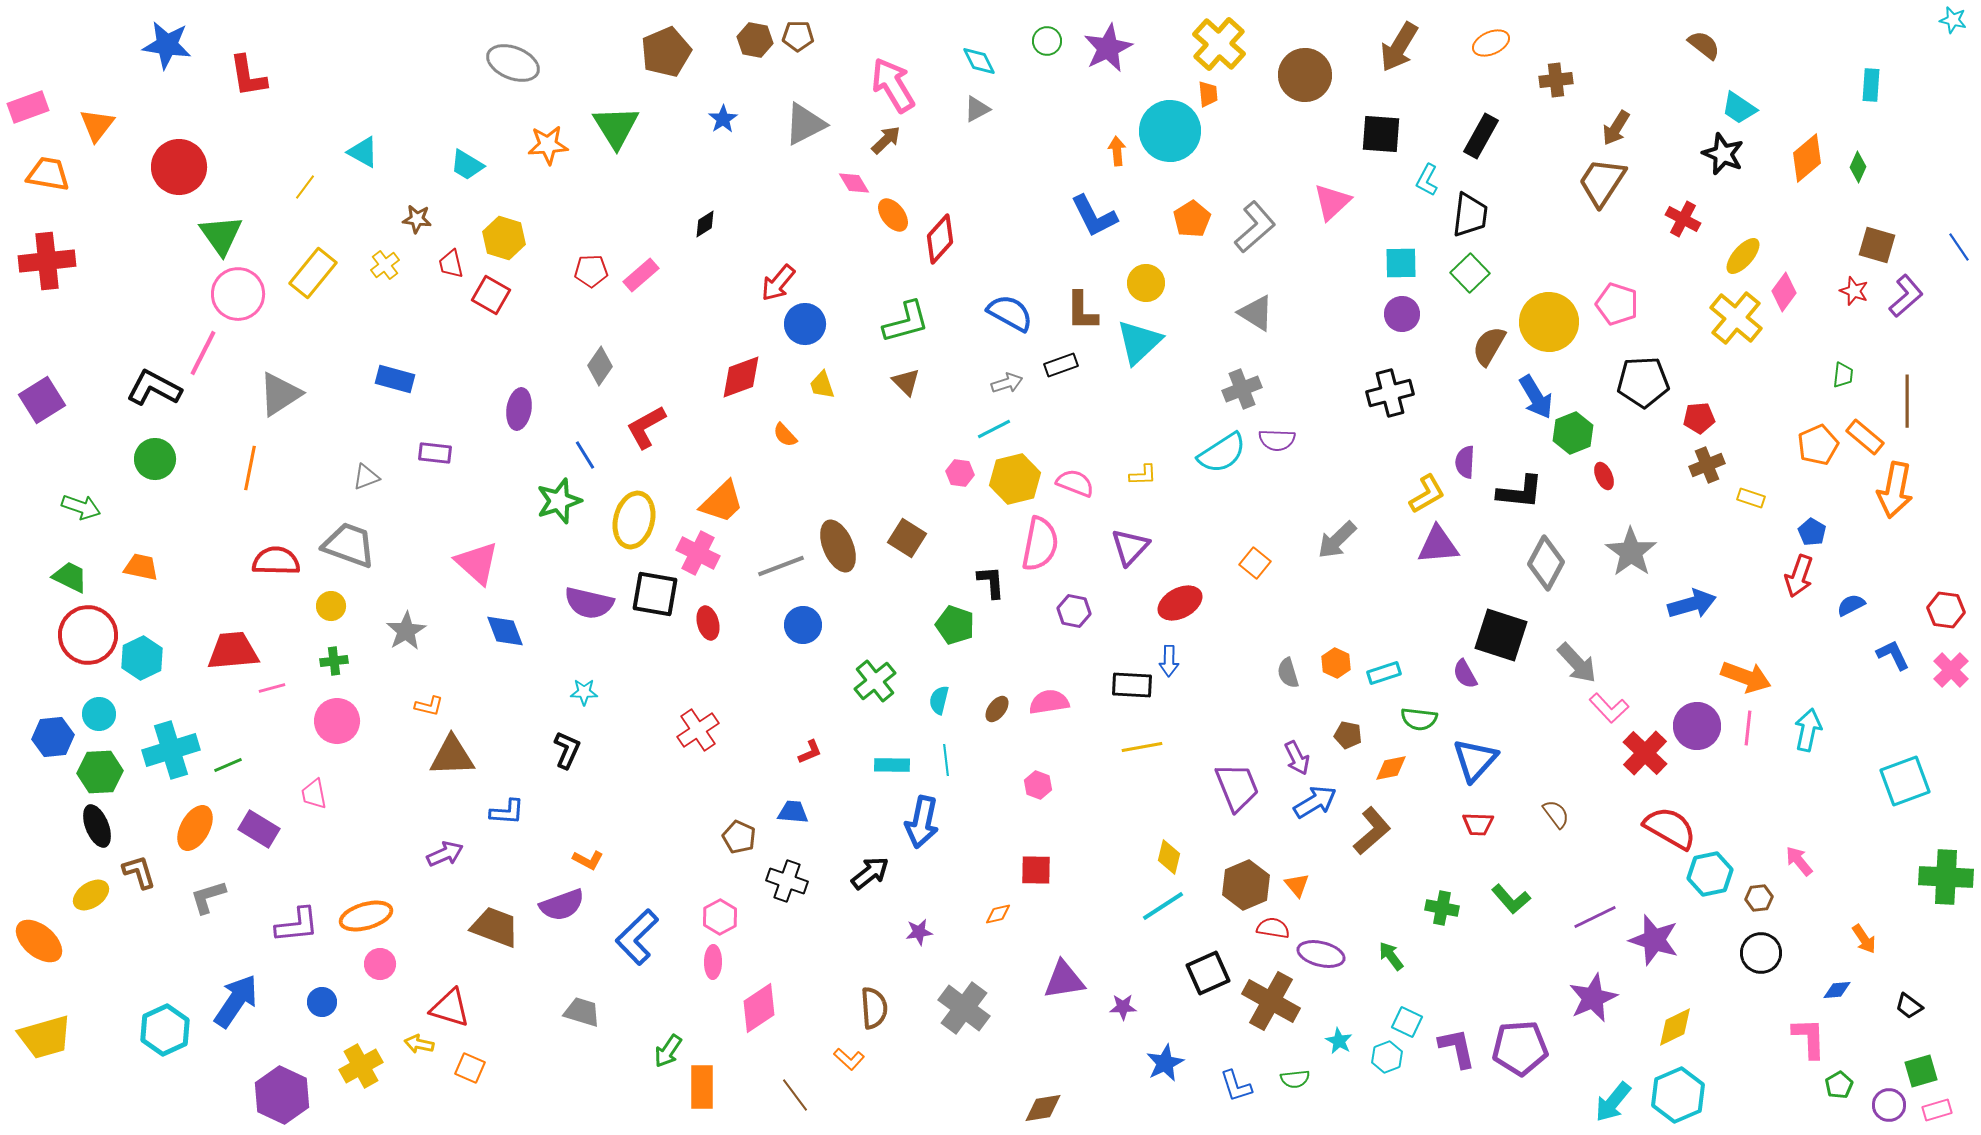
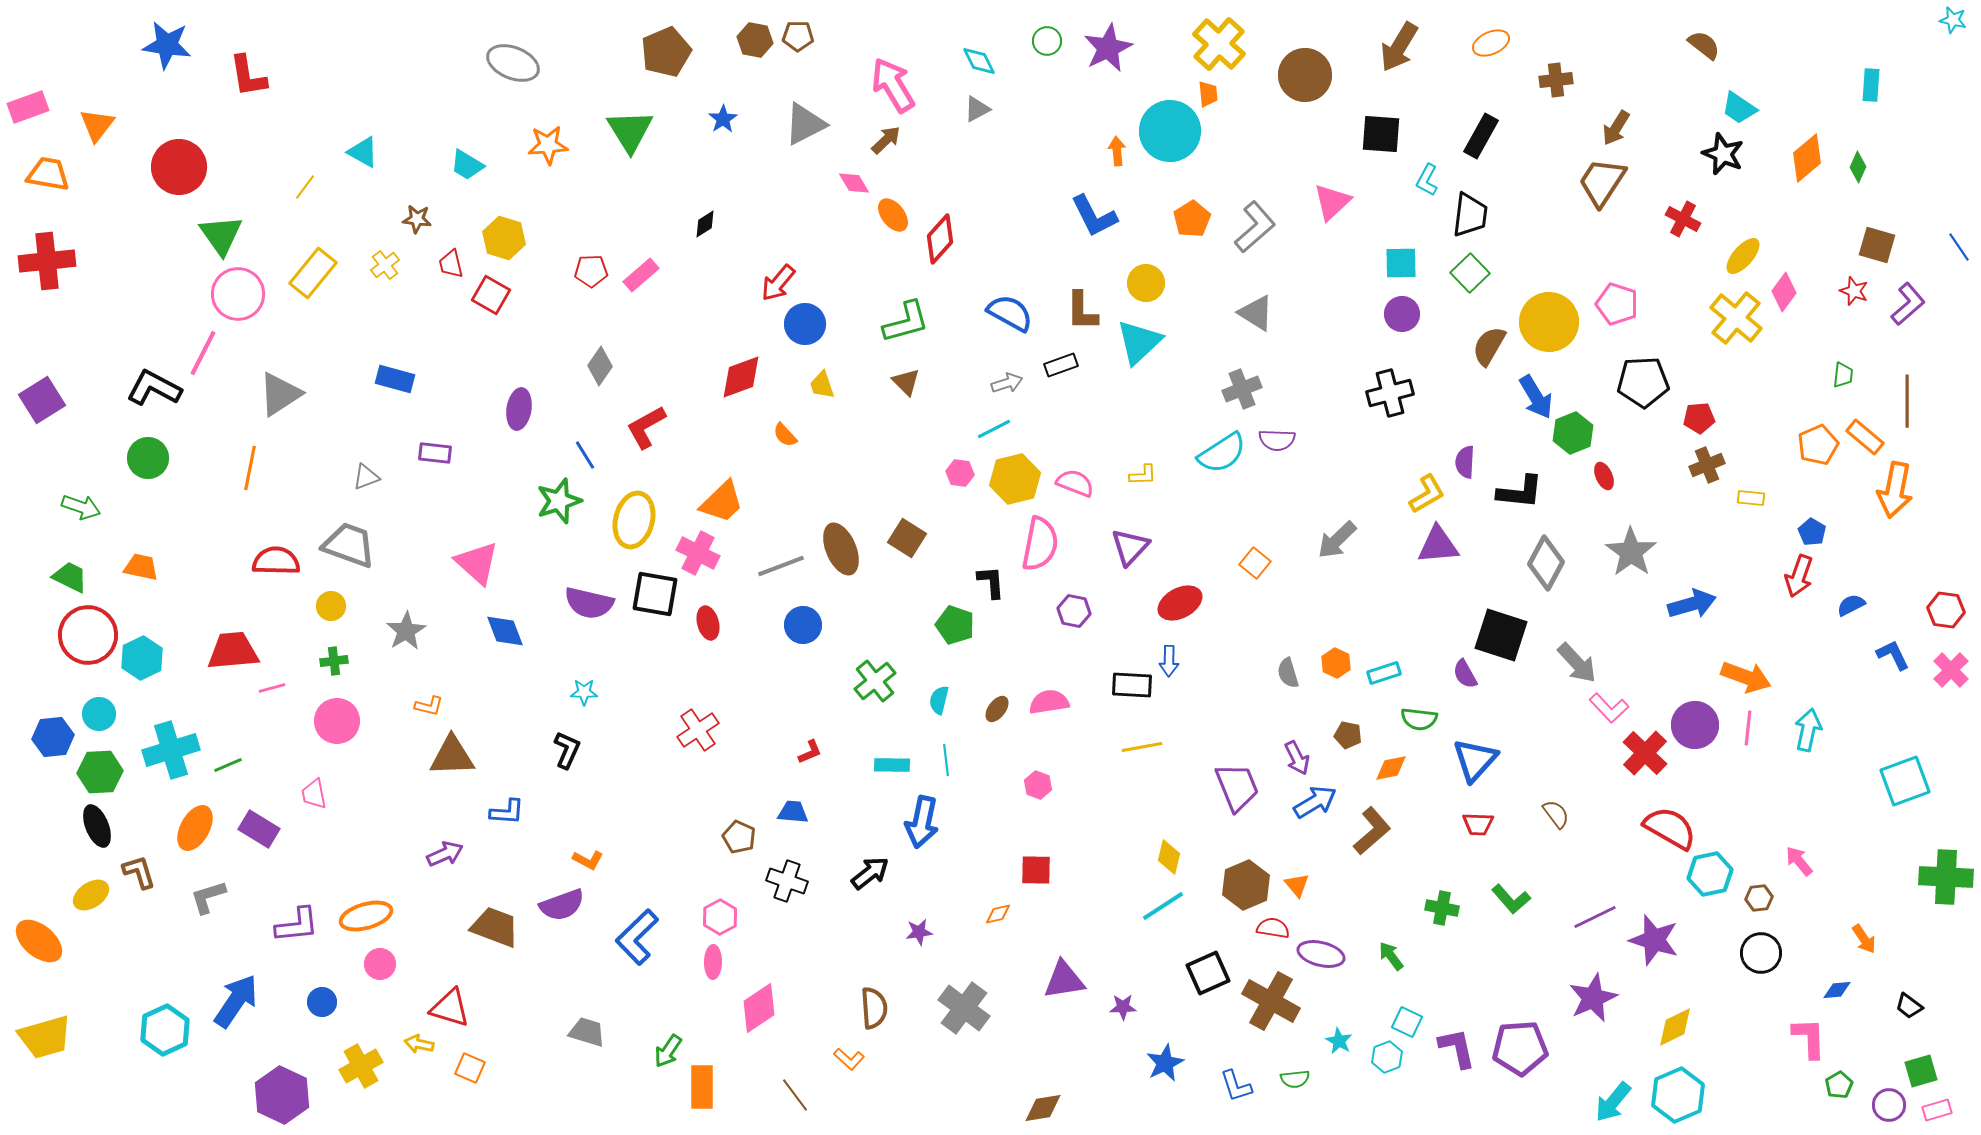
green triangle at (616, 127): moved 14 px right, 4 px down
purple L-shape at (1906, 296): moved 2 px right, 8 px down
green circle at (155, 459): moved 7 px left, 1 px up
yellow rectangle at (1751, 498): rotated 12 degrees counterclockwise
brown ellipse at (838, 546): moved 3 px right, 3 px down
purple circle at (1697, 726): moved 2 px left, 1 px up
gray trapezoid at (582, 1012): moved 5 px right, 20 px down
